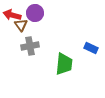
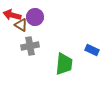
purple circle: moved 4 px down
brown triangle: rotated 24 degrees counterclockwise
blue rectangle: moved 1 px right, 2 px down
